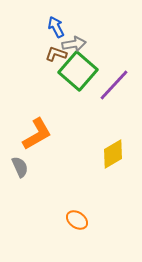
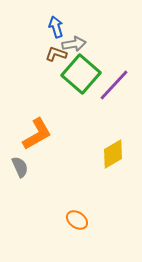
blue arrow: rotated 10 degrees clockwise
green square: moved 3 px right, 3 px down
